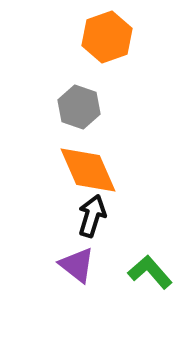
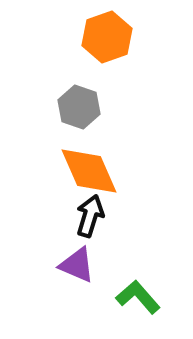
orange diamond: moved 1 px right, 1 px down
black arrow: moved 2 px left
purple triangle: rotated 15 degrees counterclockwise
green L-shape: moved 12 px left, 25 px down
